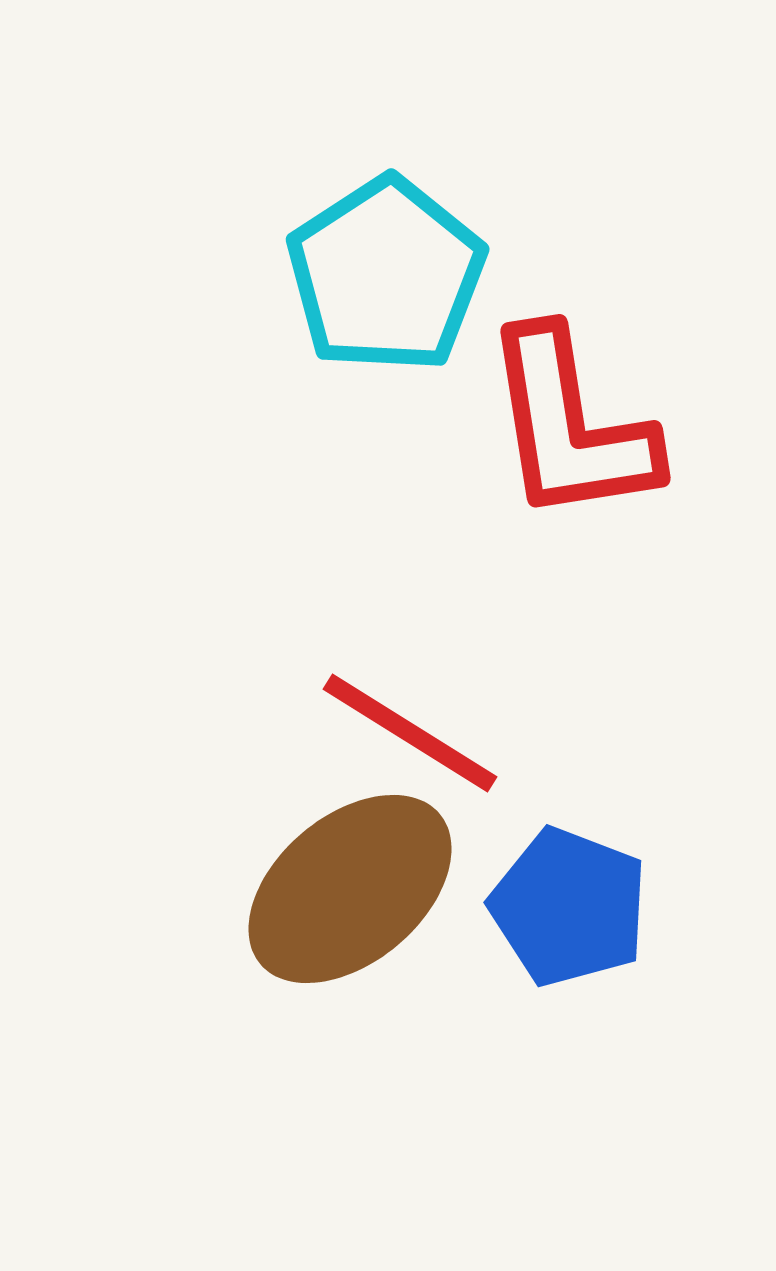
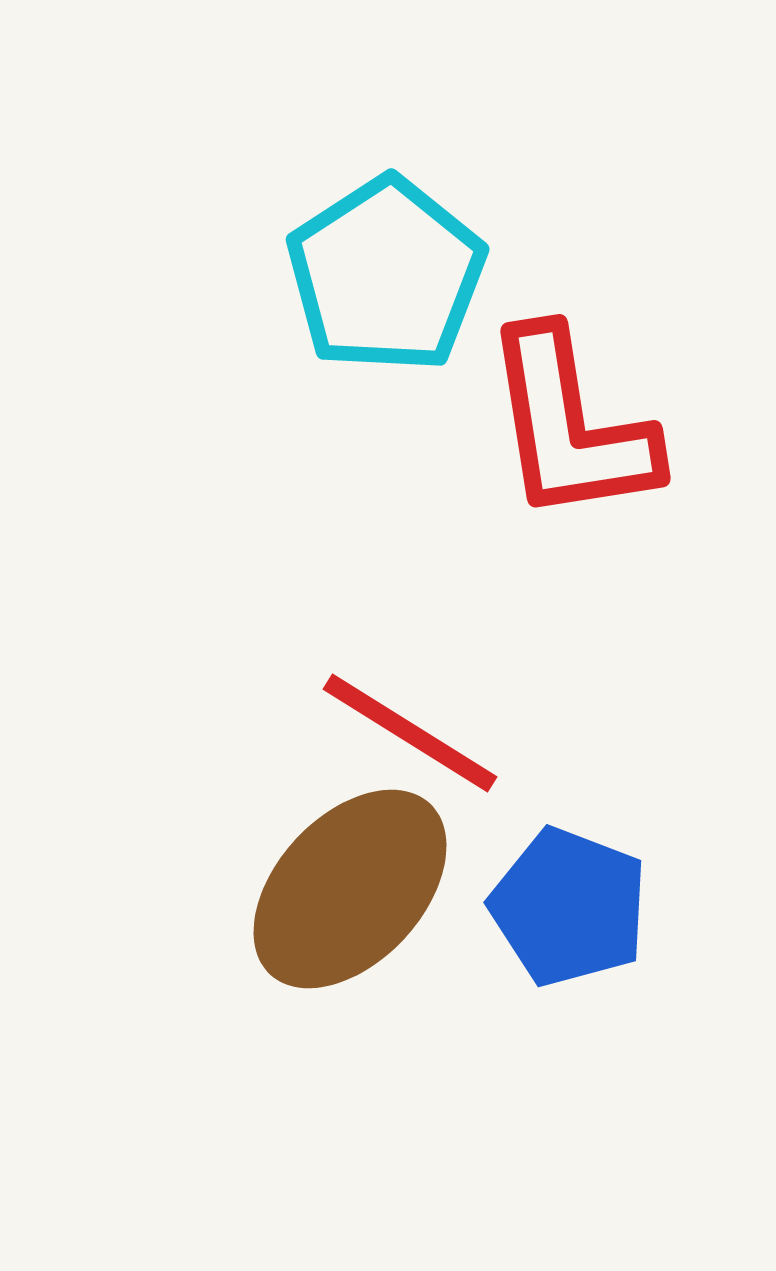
brown ellipse: rotated 7 degrees counterclockwise
